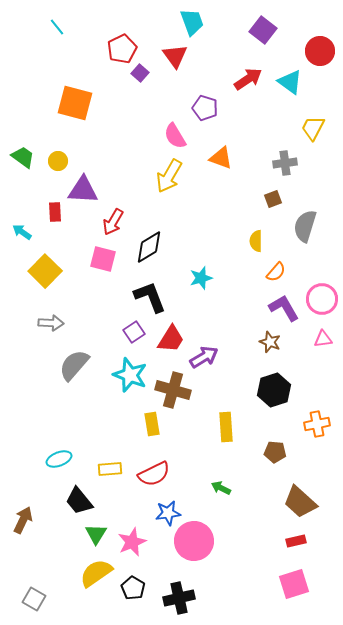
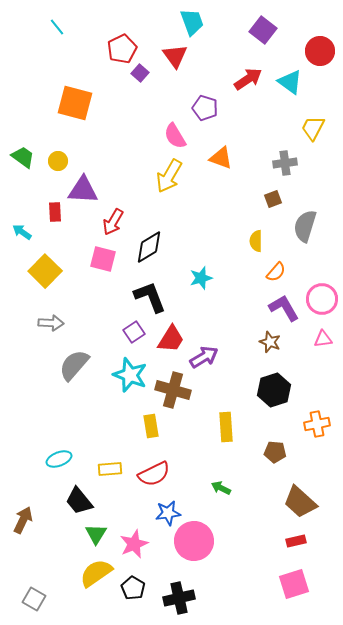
yellow rectangle at (152, 424): moved 1 px left, 2 px down
pink star at (132, 542): moved 2 px right, 2 px down
